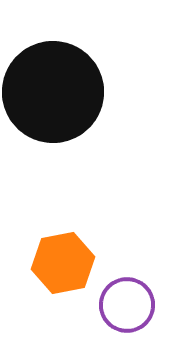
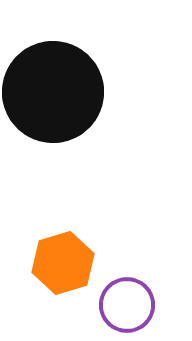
orange hexagon: rotated 6 degrees counterclockwise
